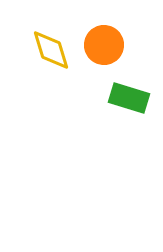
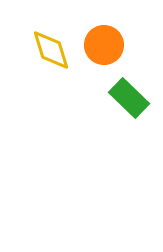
green rectangle: rotated 27 degrees clockwise
